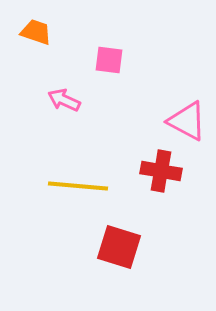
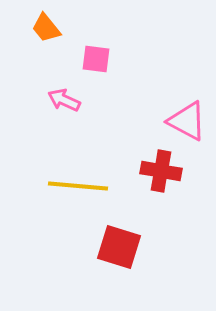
orange trapezoid: moved 10 px right, 4 px up; rotated 148 degrees counterclockwise
pink square: moved 13 px left, 1 px up
